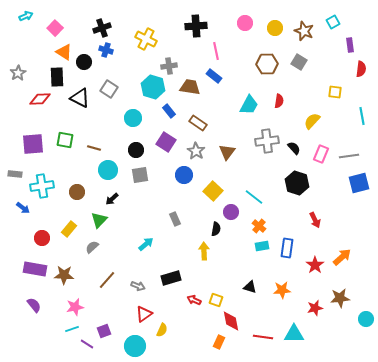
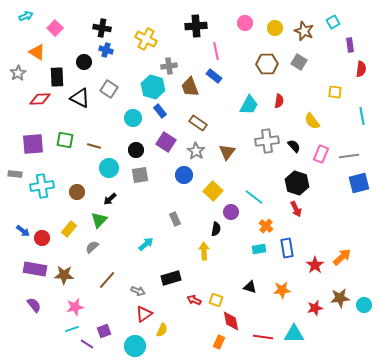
black cross at (102, 28): rotated 30 degrees clockwise
orange triangle at (64, 52): moved 27 px left
brown trapezoid at (190, 87): rotated 120 degrees counterclockwise
blue rectangle at (169, 111): moved 9 px left
yellow semicircle at (312, 121): rotated 78 degrees counterclockwise
brown line at (94, 148): moved 2 px up
black semicircle at (294, 148): moved 2 px up
cyan circle at (108, 170): moved 1 px right, 2 px up
black arrow at (112, 199): moved 2 px left
blue arrow at (23, 208): moved 23 px down
red arrow at (315, 220): moved 19 px left, 11 px up
orange cross at (259, 226): moved 7 px right
cyan rectangle at (262, 246): moved 3 px left, 3 px down
blue rectangle at (287, 248): rotated 18 degrees counterclockwise
gray arrow at (138, 286): moved 5 px down
cyan circle at (366, 319): moved 2 px left, 14 px up
